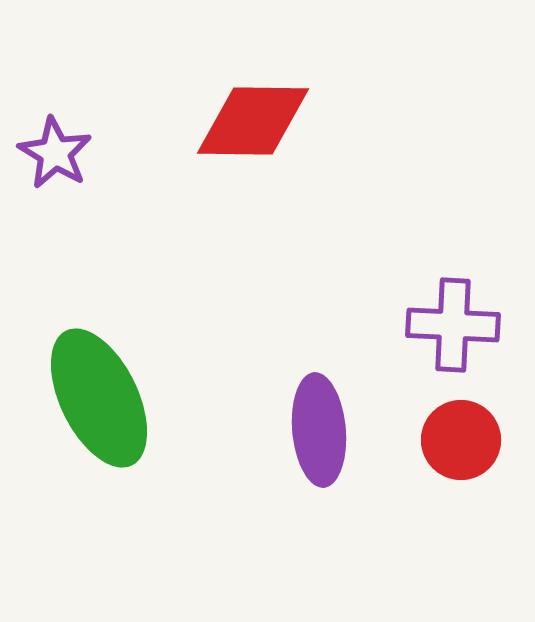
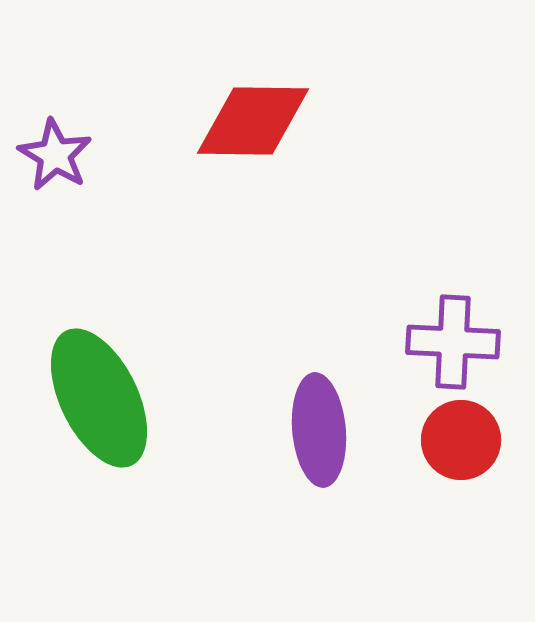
purple star: moved 2 px down
purple cross: moved 17 px down
